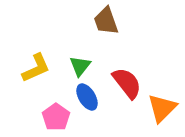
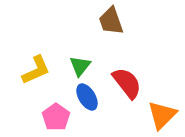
brown trapezoid: moved 5 px right
yellow L-shape: moved 2 px down
orange triangle: moved 7 px down
